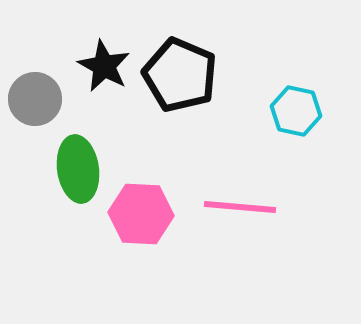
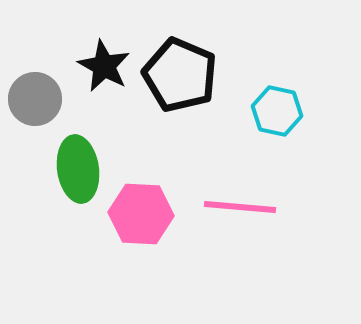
cyan hexagon: moved 19 px left
